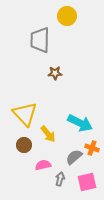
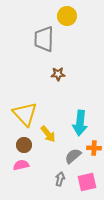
gray trapezoid: moved 4 px right, 1 px up
brown star: moved 3 px right, 1 px down
cyan arrow: rotated 70 degrees clockwise
orange cross: moved 2 px right; rotated 16 degrees counterclockwise
gray semicircle: moved 1 px left, 1 px up
pink semicircle: moved 22 px left
